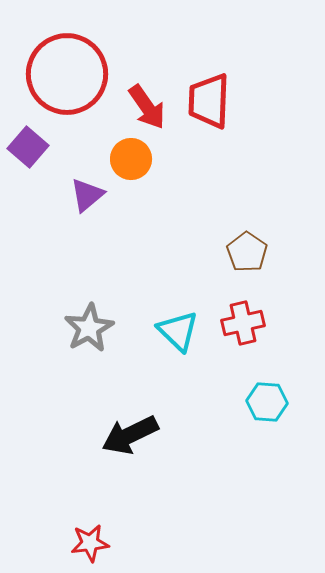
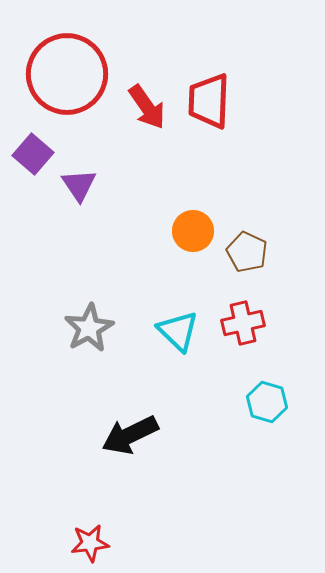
purple square: moved 5 px right, 7 px down
orange circle: moved 62 px right, 72 px down
purple triangle: moved 8 px left, 10 px up; rotated 24 degrees counterclockwise
brown pentagon: rotated 9 degrees counterclockwise
cyan hexagon: rotated 12 degrees clockwise
